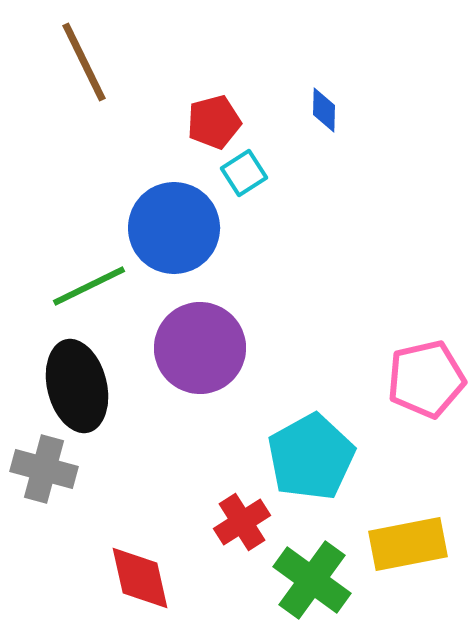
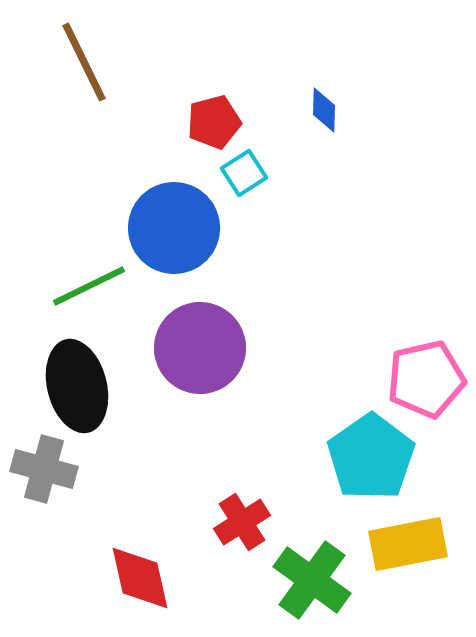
cyan pentagon: moved 60 px right; rotated 6 degrees counterclockwise
